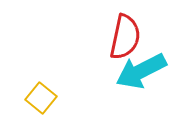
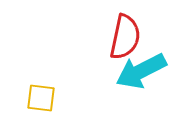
yellow square: rotated 32 degrees counterclockwise
